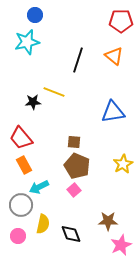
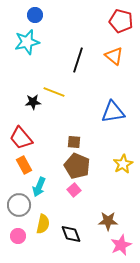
red pentagon: rotated 15 degrees clockwise
cyan arrow: rotated 42 degrees counterclockwise
gray circle: moved 2 px left
